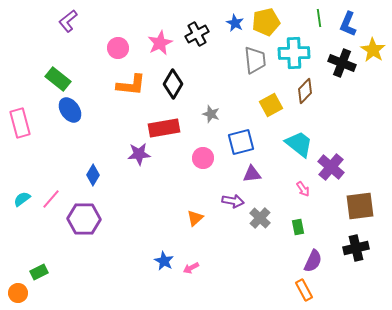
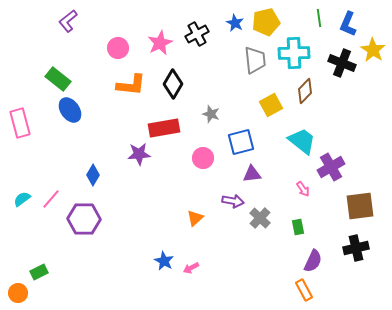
cyan trapezoid at (299, 144): moved 3 px right, 3 px up
purple cross at (331, 167): rotated 20 degrees clockwise
